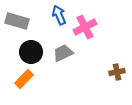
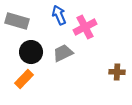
brown cross: rotated 14 degrees clockwise
